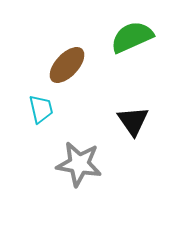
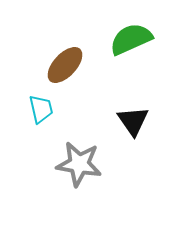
green semicircle: moved 1 px left, 2 px down
brown ellipse: moved 2 px left
